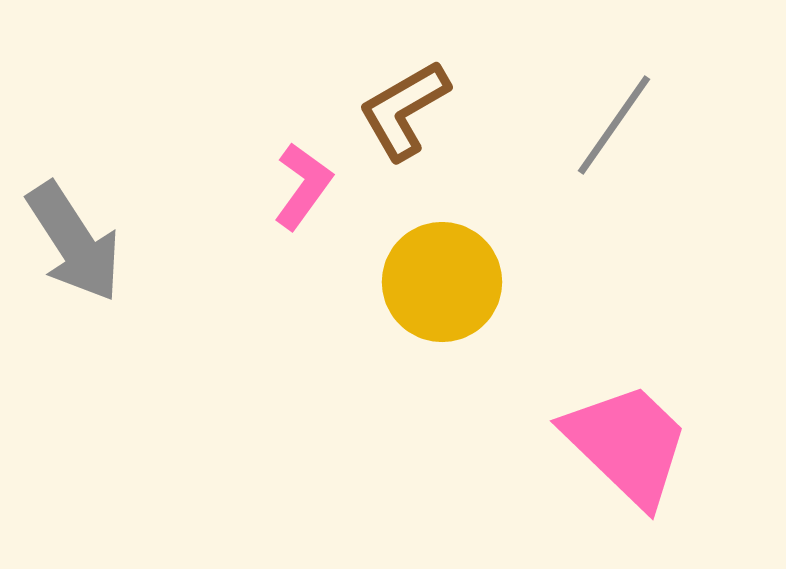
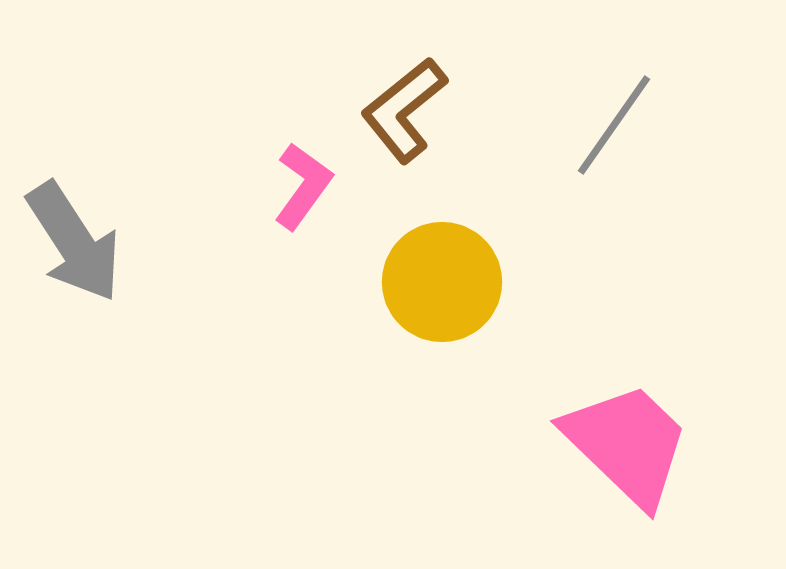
brown L-shape: rotated 9 degrees counterclockwise
